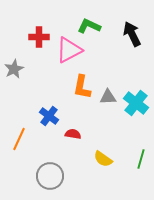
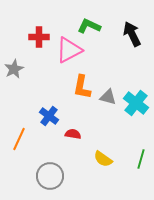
gray triangle: rotated 18 degrees clockwise
